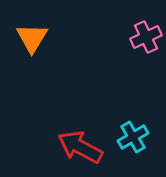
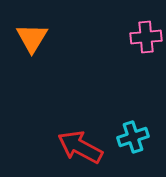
pink cross: rotated 20 degrees clockwise
cyan cross: rotated 12 degrees clockwise
